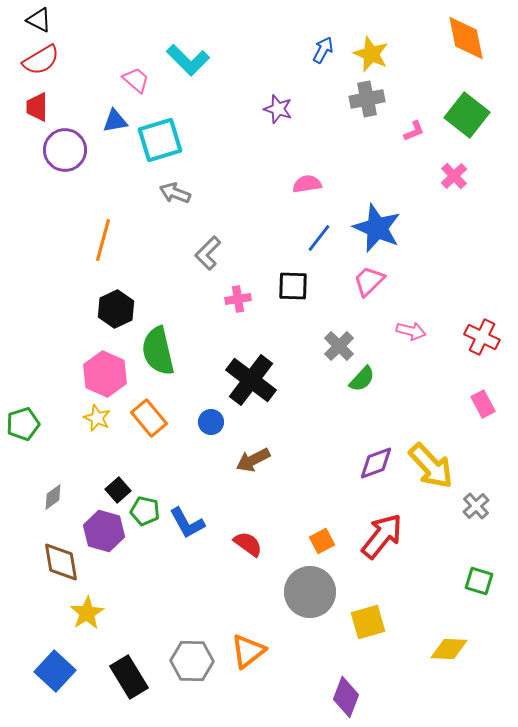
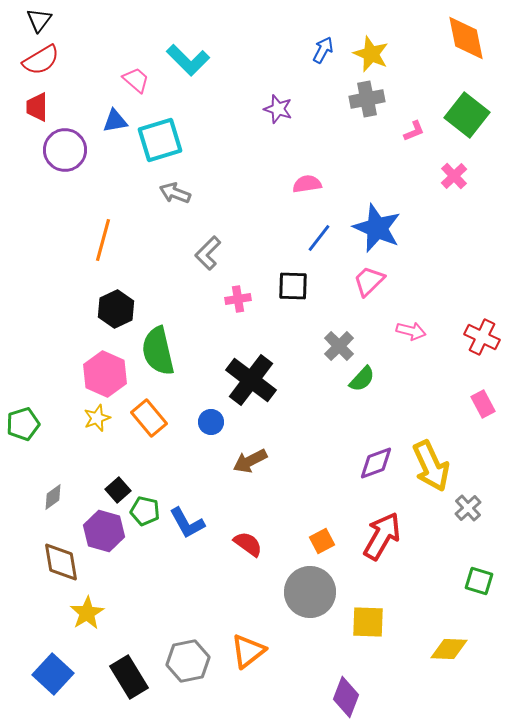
black triangle at (39, 20): rotated 40 degrees clockwise
yellow star at (97, 418): rotated 28 degrees clockwise
brown arrow at (253, 460): moved 3 px left, 1 px down
yellow arrow at (431, 466): rotated 18 degrees clockwise
gray cross at (476, 506): moved 8 px left, 2 px down
red arrow at (382, 536): rotated 9 degrees counterclockwise
yellow square at (368, 622): rotated 18 degrees clockwise
gray hexagon at (192, 661): moved 4 px left; rotated 12 degrees counterclockwise
blue square at (55, 671): moved 2 px left, 3 px down
